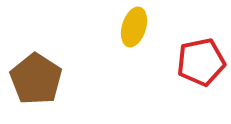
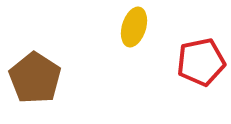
brown pentagon: moved 1 px left, 1 px up
